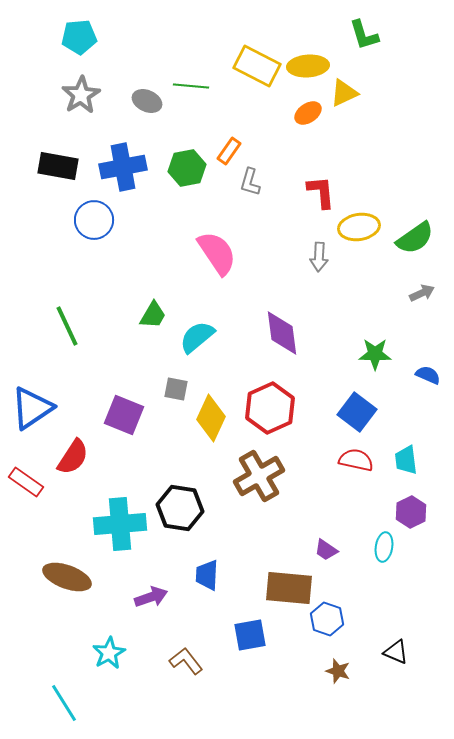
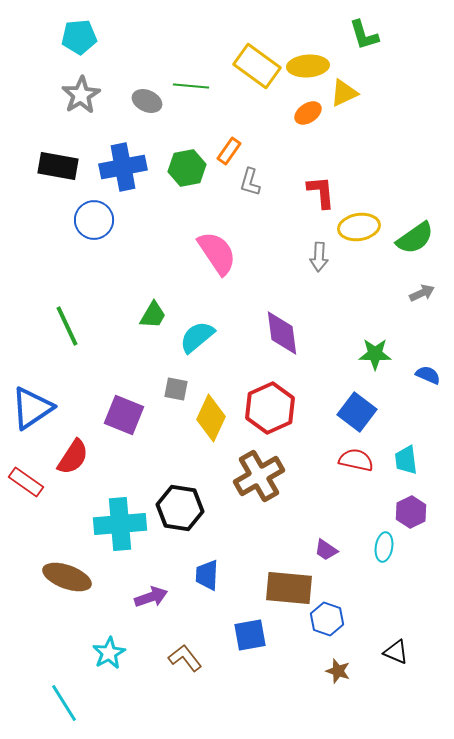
yellow rectangle at (257, 66): rotated 9 degrees clockwise
brown L-shape at (186, 661): moved 1 px left, 3 px up
